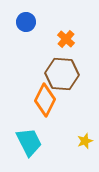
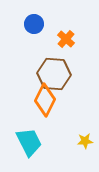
blue circle: moved 8 px right, 2 px down
brown hexagon: moved 8 px left
yellow star: rotated 14 degrees clockwise
